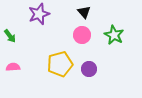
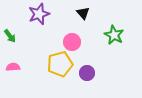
black triangle: moved 1 px left, 1 px down
pink circle: moved 10 px left, 7 px down
purple circle: moved 2 px left, 4 px down
